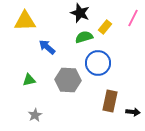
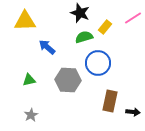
pink line: rotated 30 degrees clockwise
gray star: moved 4 px left
